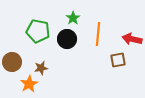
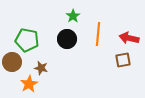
green star: moved 2 px up
green pentagon: moved 11 px left, 9 px down
red arrow: moved 3 px left, 1 px up
brown square: moved 5 px right
brown star: rotated 24 degrees clockwise
